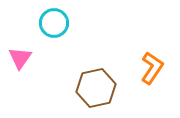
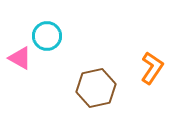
cyan circle: moved 7 px left, 13 px down
pink triangle: rotated 35 degrees counterclockwise
